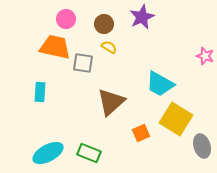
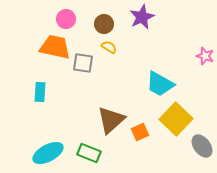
brown triangle: moved 18 px down
yellow square: rotated 12 degrees clockwise
orange square: moved 1 px left, 1 px up
gray ellipse: rotated 20 degrees counterclockwise
